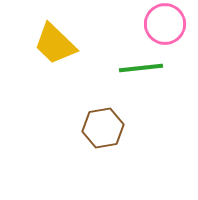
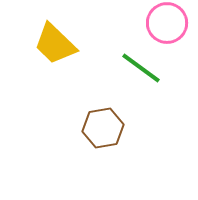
pink circle: moved 2 px right, 1 px up
green line: rotated 42 degrees clockwise
